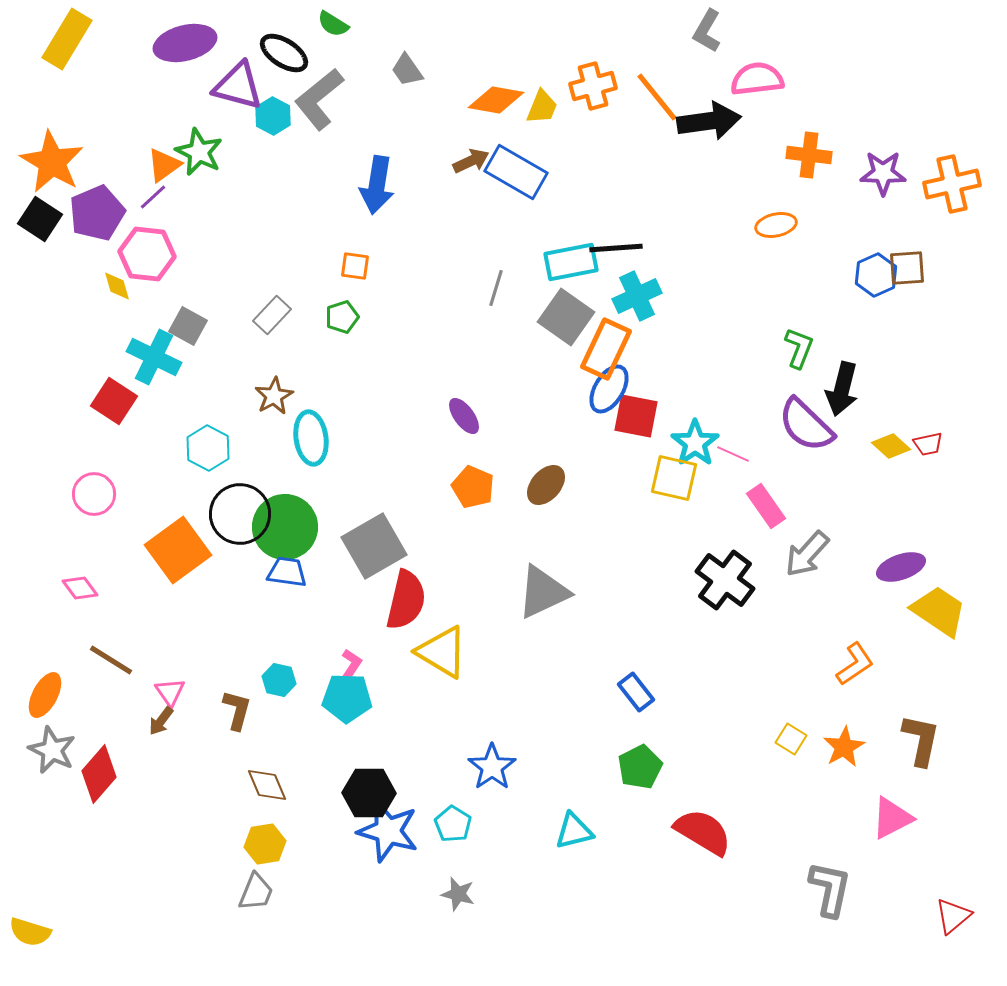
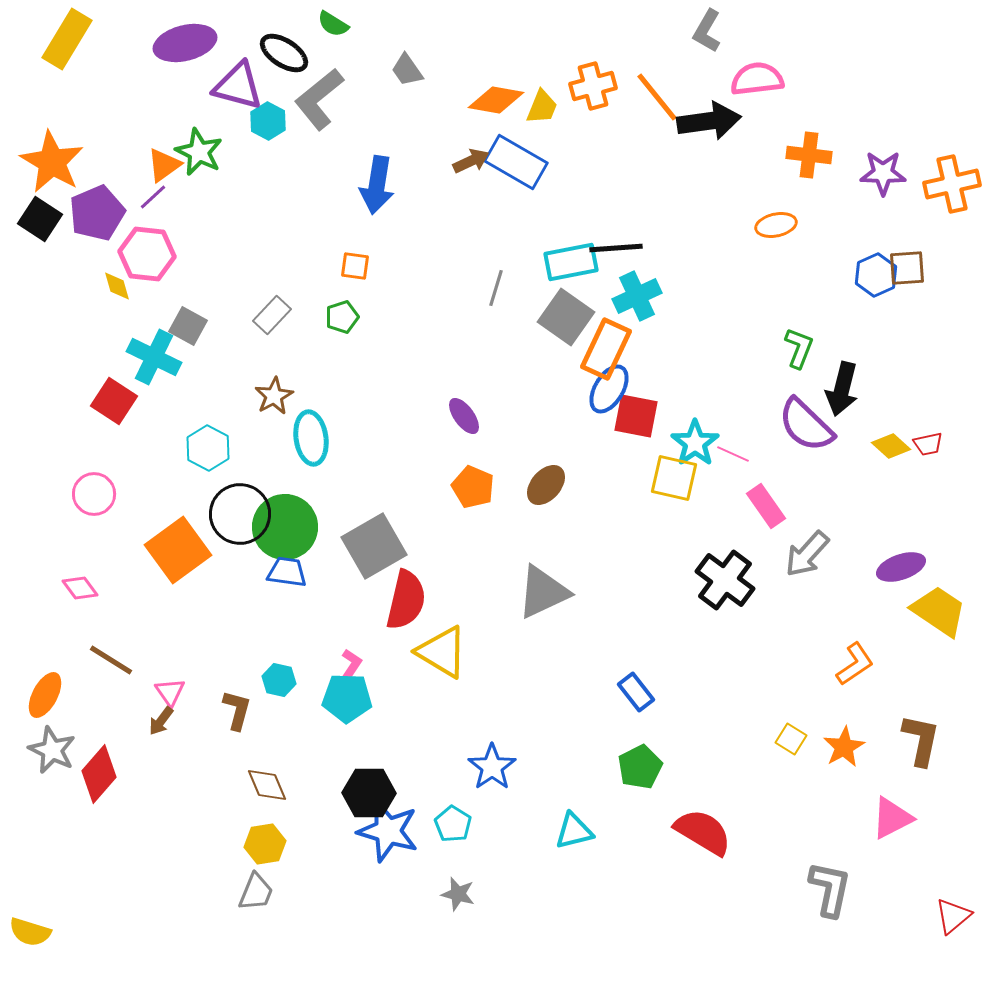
cyan hexagon at (273, 116): moved 5 px left, 5 px down
blue rectangle at (516, 172): moved 10 px up
